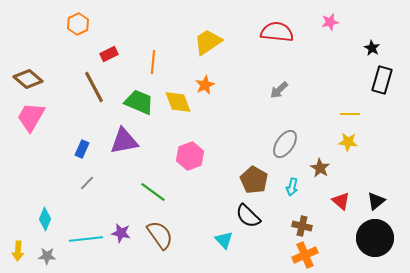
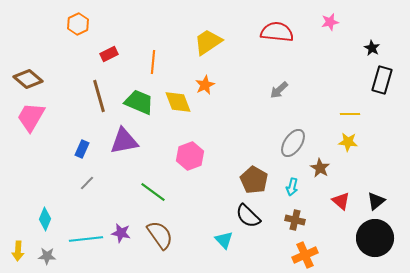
brown line: moved 5 px right, 9 px down; rotated 12 degrees clockwise
gray ellipse: moved 8 px right, 1 px up
brown cross: moved 7 px left, 6 px up
